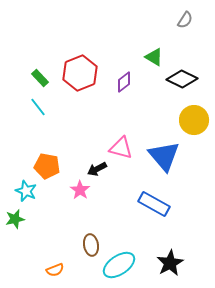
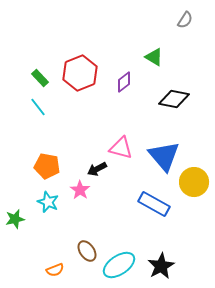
black diamond: moved 8 px left, 20 px down; rotated 16 degrees counterclockwise
yellow circle: moved 62 px down
cyan star: moved 22 px right, 11 px down
brown ellipse: moved 4 px left, 6 px down; rotated 25 degrees counterclockwise
black star: moved 9 px left, 3 px down
